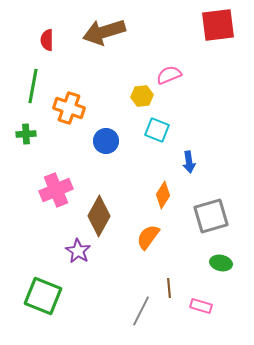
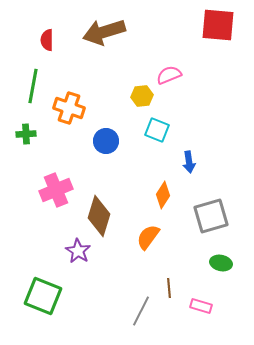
red square: rotated 12 degrees clockwise
brown diamond: rotated 12 degrees counterclockwise
